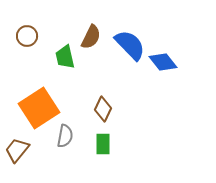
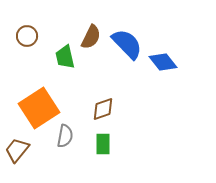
blue semicircle: moved 3 px left, 1 px up
brown diamond: rotated 45 degrees clockwise
